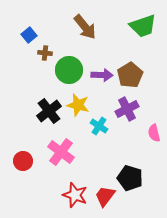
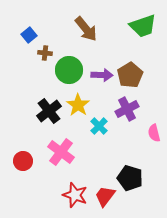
brown arrow: moved 1 px right, 2 px down
yellow star: rotated 20 degrees clockwise
cyan cross: rotated 12 degrees clockwise
